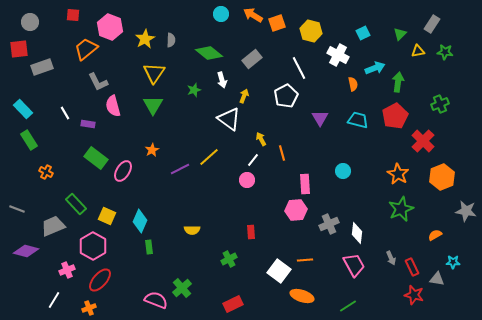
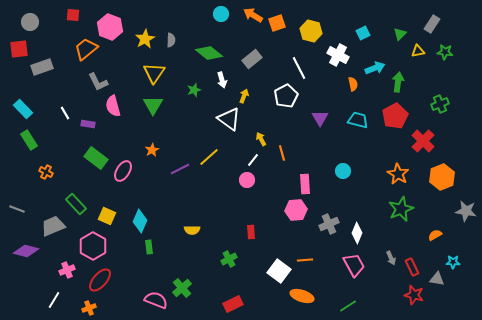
white diamond at (357, 233): rotated 15 degrees clockwise
